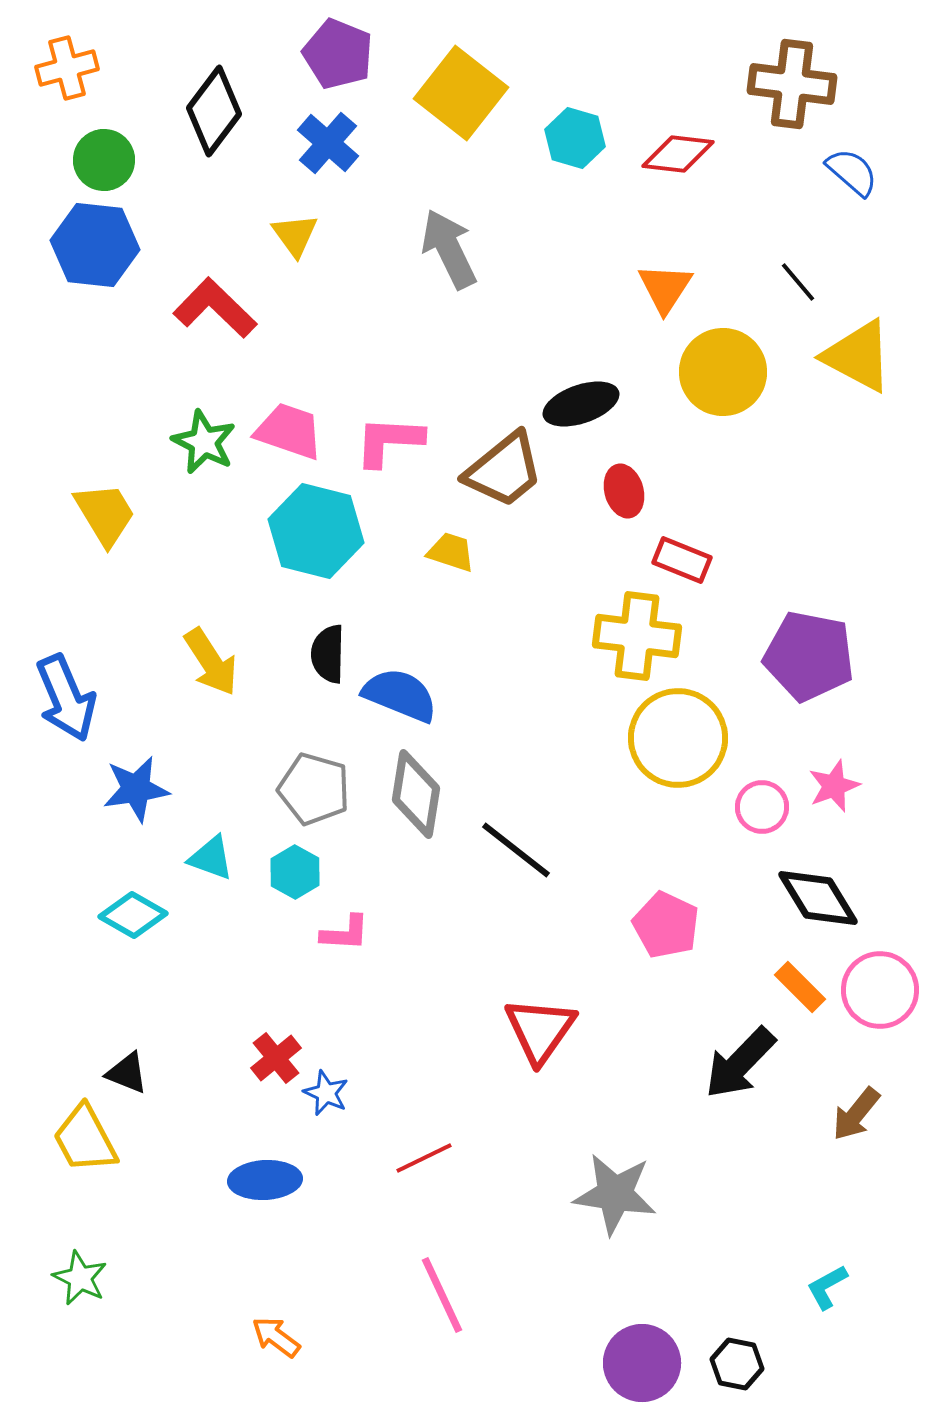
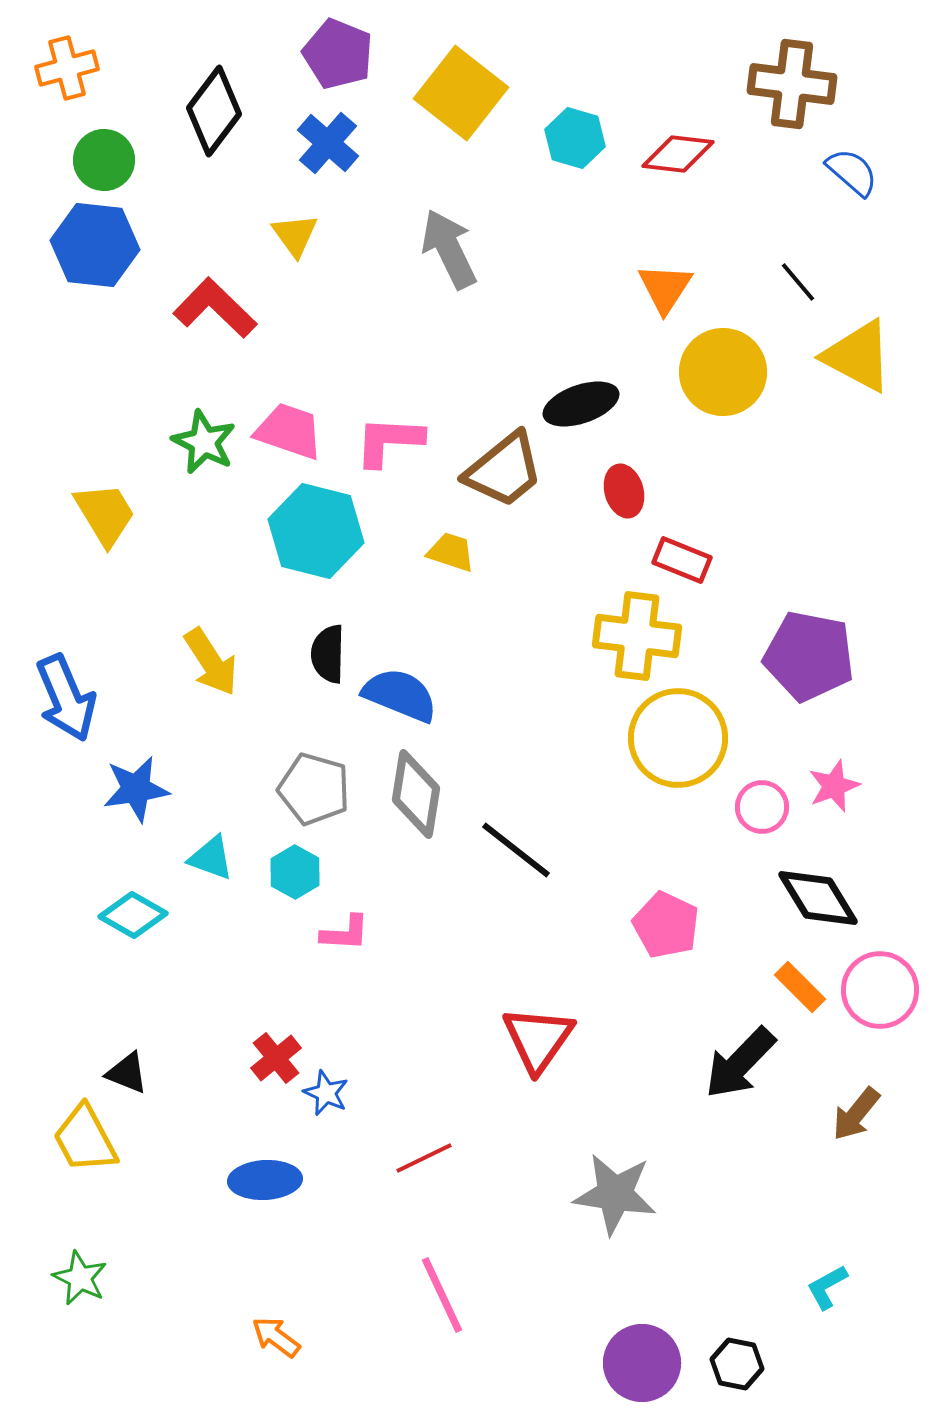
red triangle at (540, 1030): moved 2 px left, 9 px down
